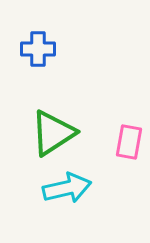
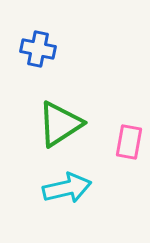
blue cross: rotated 12 degrees clockwise
green triangle: moved 7 px right, 9 px up
